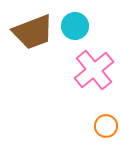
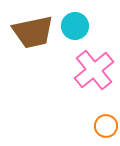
brown trapezoid: rotated 9 degrees clockwise
